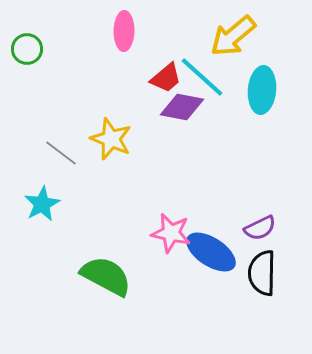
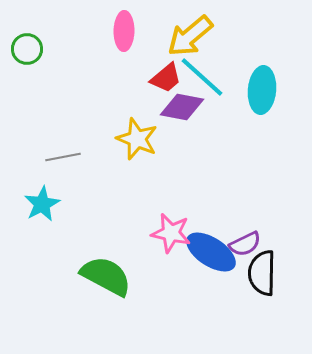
yellow arrow: moved 43 px left
yellow star: moved 26 px right
gray line: moved 2 px right, 4 px down; rotated 48 degrees counterclockwise
purple semicircle: moved 15 px left, 16 px down
